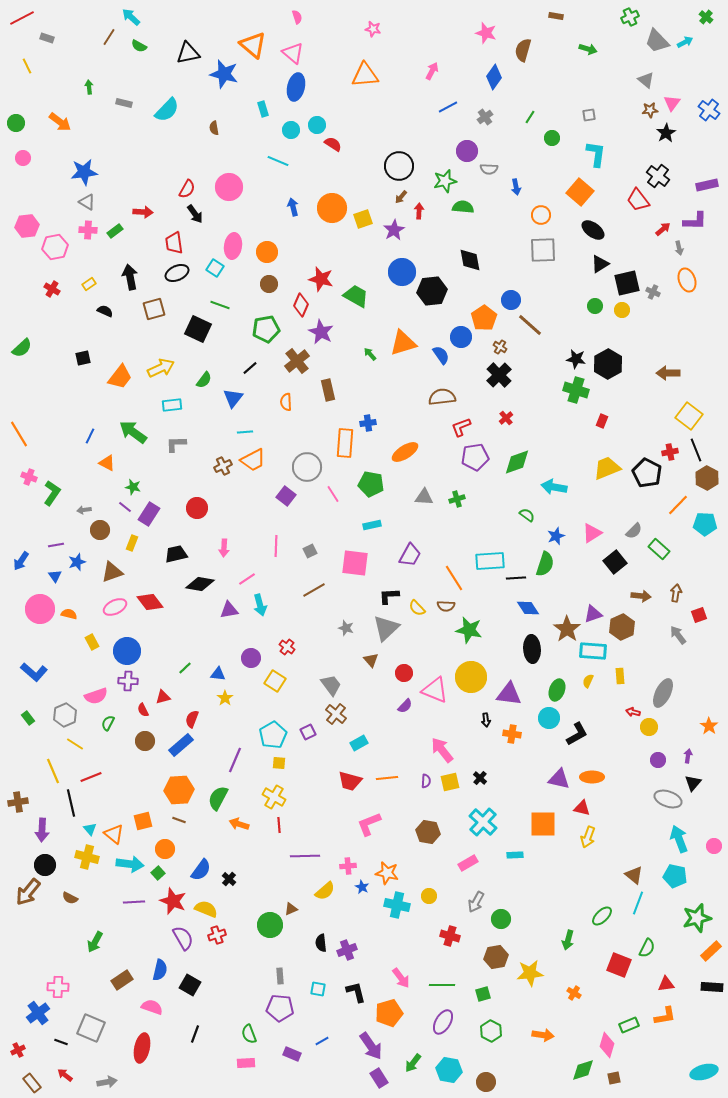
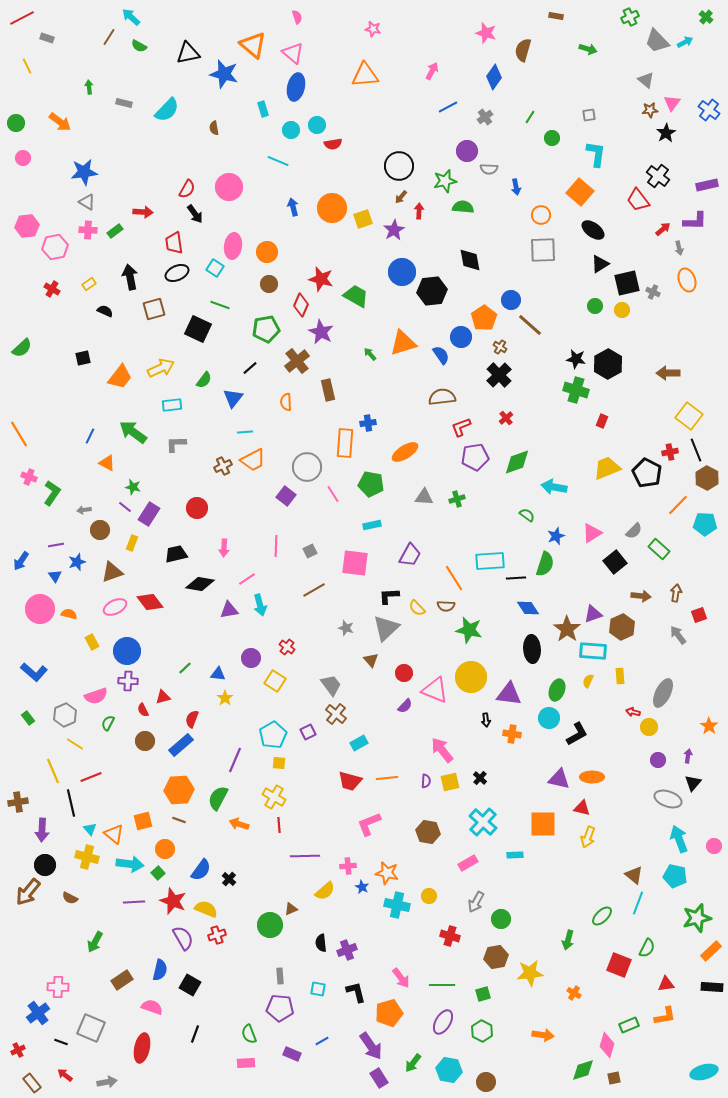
red semicircle at (333, 144): rotated 138 degrees clockwise
green hexagon at (491, 1031): moved 9 px left
